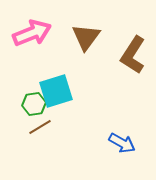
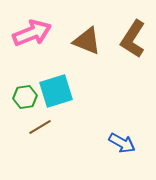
brown triangle: moved 1 px right, 4 px down; rotated 44 degrees counterclockwise
brown L-shape: moved 16 px up
green hexagon: moved 9 px left, 7 px up
